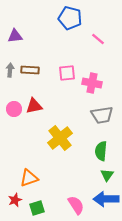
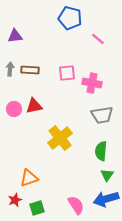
gray arrow: moved 1 px up
blue arrow: rotated 15 degrees counterclockwise
